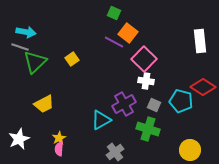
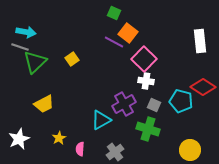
pink semicircle: moved 21 px right
